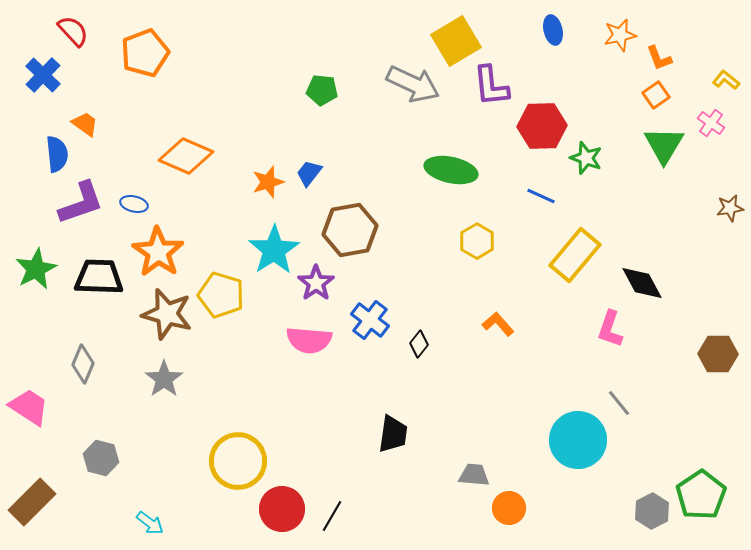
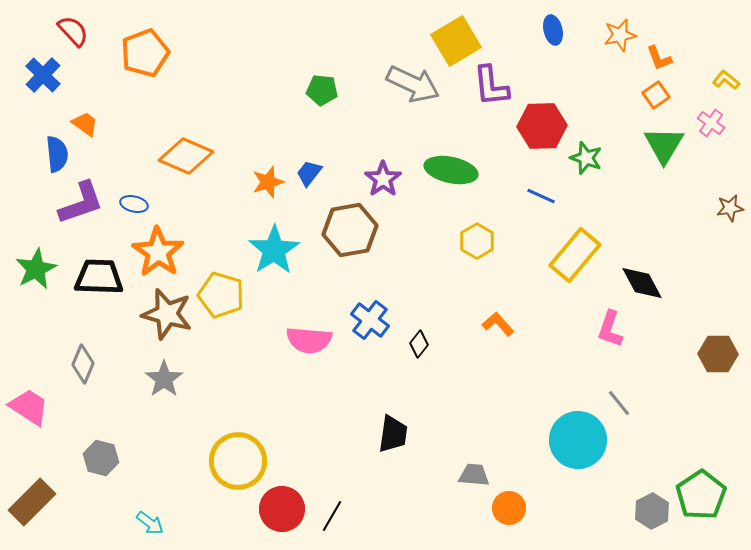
purple star at (316, 283): moved 67 px right, 104 px up
